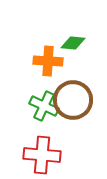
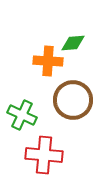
green diamond: rotated 10 degrees counterclockwise
green cross: moved 22 px left, 9 px down
red cross: moved 2 px right
